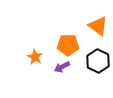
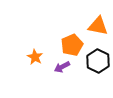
orange triangle: rotated 25 degrees counterclockwise
orange pentagon: moved 4 px right; rotated 25 degrees counterclockwise
